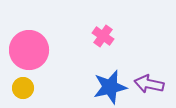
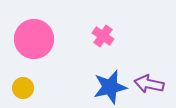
pink circle: moved 5 px right, 11 px up
